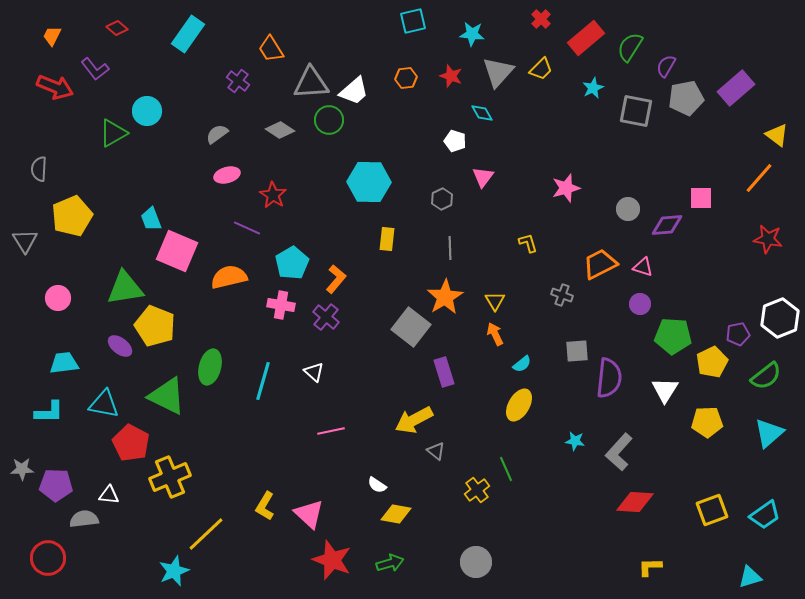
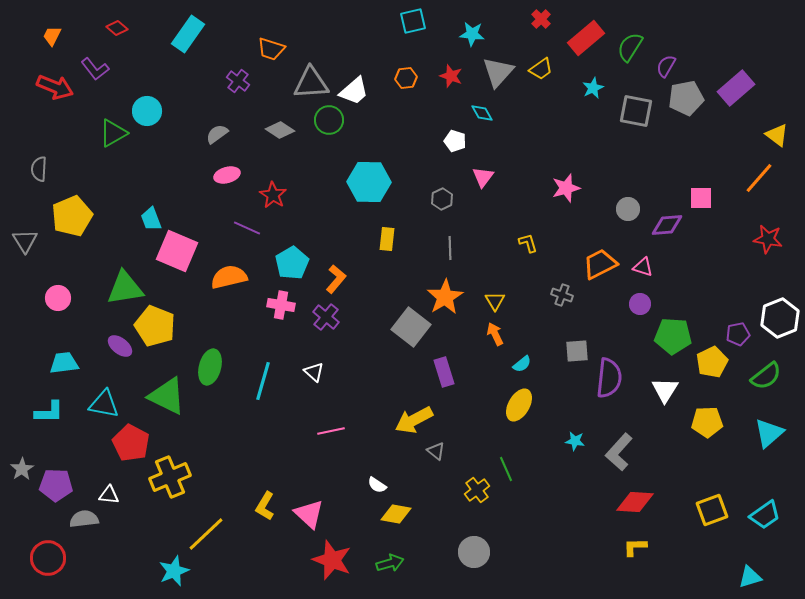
orange trapezoid at (271, 49): rotated 40 degrees counterclockwise
yellow trapezoid at (541, 69): rotated 10 degrees clockwise
gray star at (22, 469): rotated 30 degrees counterclockwise
gray circle at (476, 562): moved 2 px left, 10 px up
yellow L-shape at (650, 567): moved 15 px left, 20 px up
